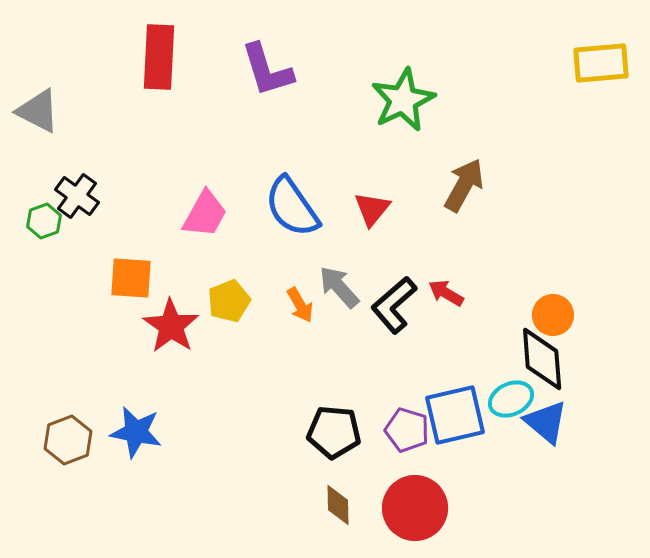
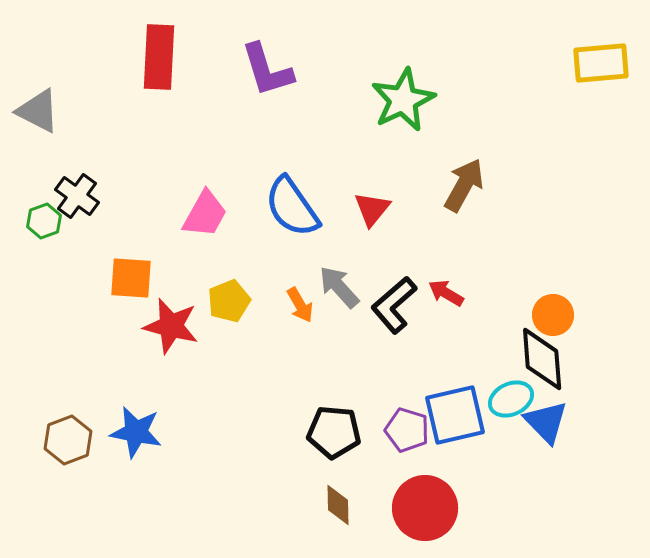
red star: rotated 20 degrees counterclockwise
blue triangle: rotated 6 degrees clockwise
red circle: moved 10 px right
